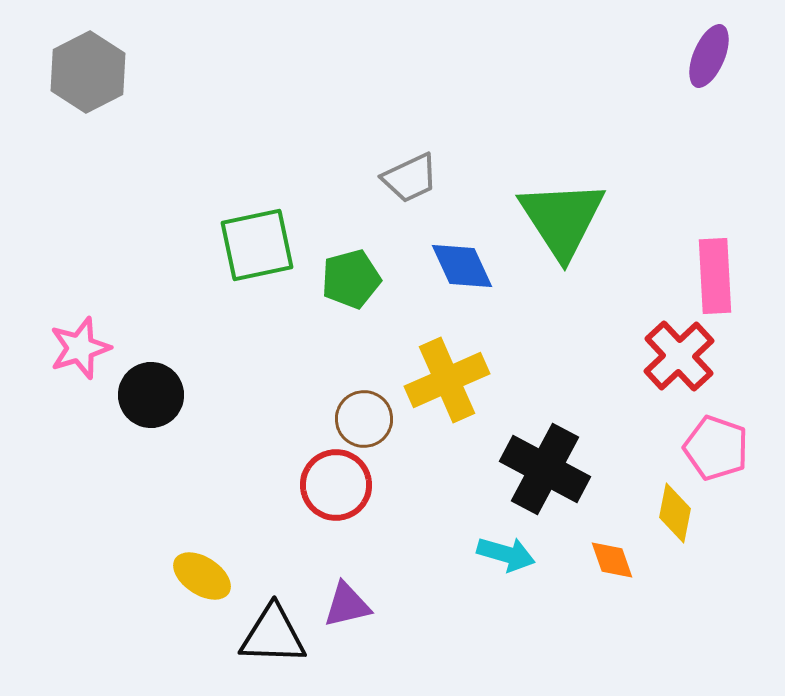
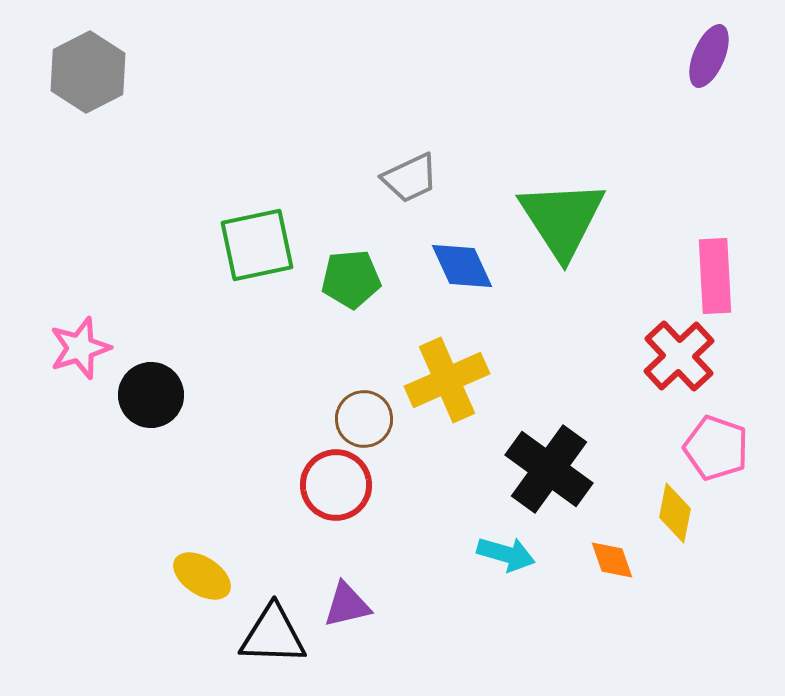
green pentagon: rotated 10 degrees clockwise
black cross: moved 4 px right; rotated 8 degrees clockwise
